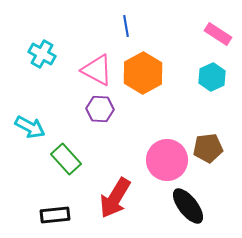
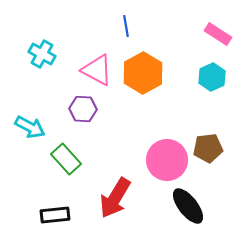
purple hexagon: moved 17 px left
